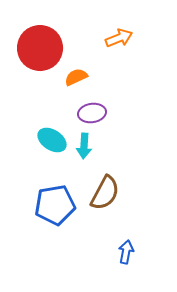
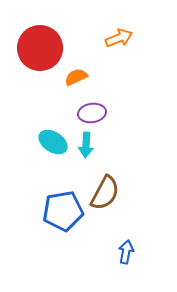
cyan ellipse: moved 1 px right, 2 px down
cyan arrow: moved 2 px right, 1 px up
blue pentagon: moved 8 px right, 6 px down
